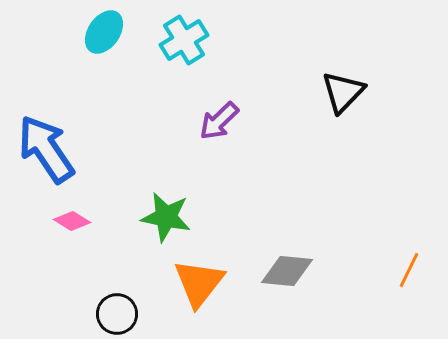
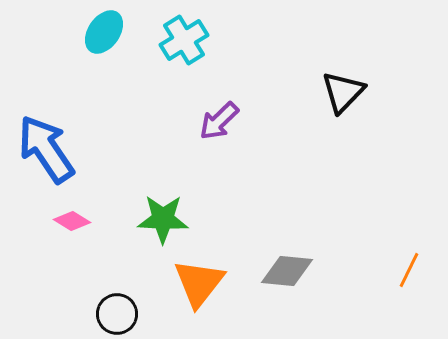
green star: moved 3 px left, 2 px down; rotated 9 degrees counterclockwise
